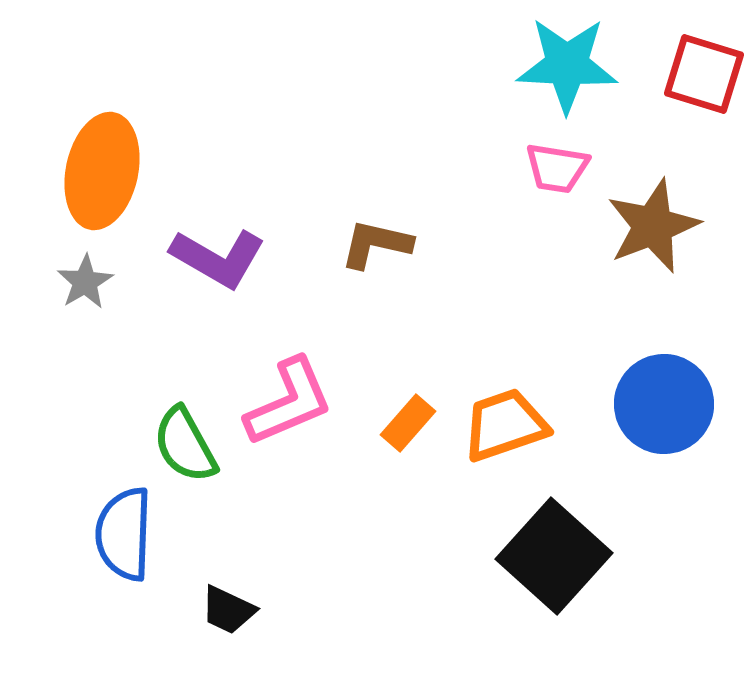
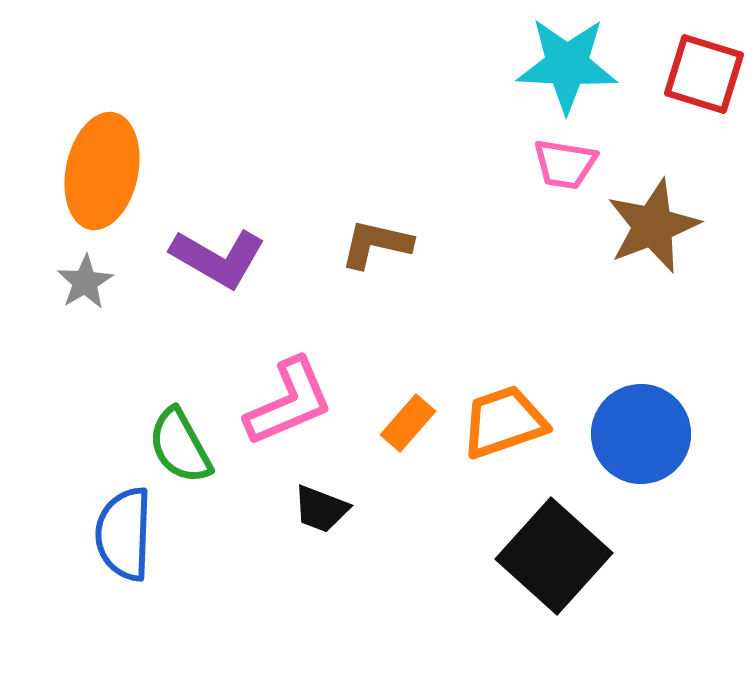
pink trapezoid: moved 8 px right, 4 px up
blue circle: moved 23 px left, 30 px down
orange trapezoid: moved 1 px left, 3 px up
green semicircle: moved 5 px left, 1 px down
black trapezoid: moved 93 px right, 101 px up; rotated 4 degrees counterclockwise
